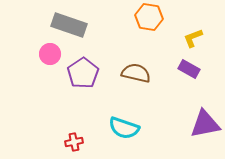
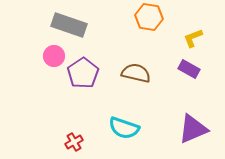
pink circle: moved 4 px right, 2 px down
purple triangle: moved 12 px left, 5 px down; rotated 12 degrees counterclockwise
red cross: rotated 18 degrees counterclockwise
